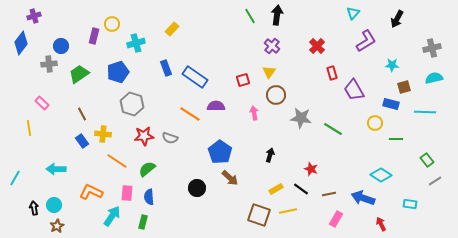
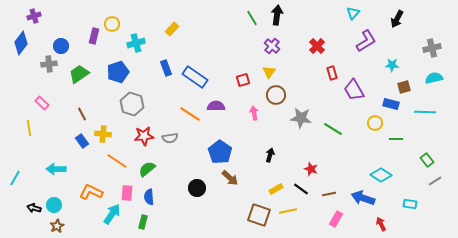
green line at (250, 16): moved 2 px right, 2 px down
gray semicircle at (170, 138): rotated 28 degrees counterclockwise
black arrow at (34, 208): rotated 64 degrees counterclockwise
cyan arrow at (112, 216): moved 2 px up
